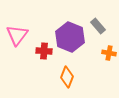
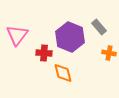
gray rectangle: moved 1 px right, 1 px down
red cross: moved 2 px down
orange diamond: moved 4 px left, 4 px up; rotated 35 degrees counterclockwise
